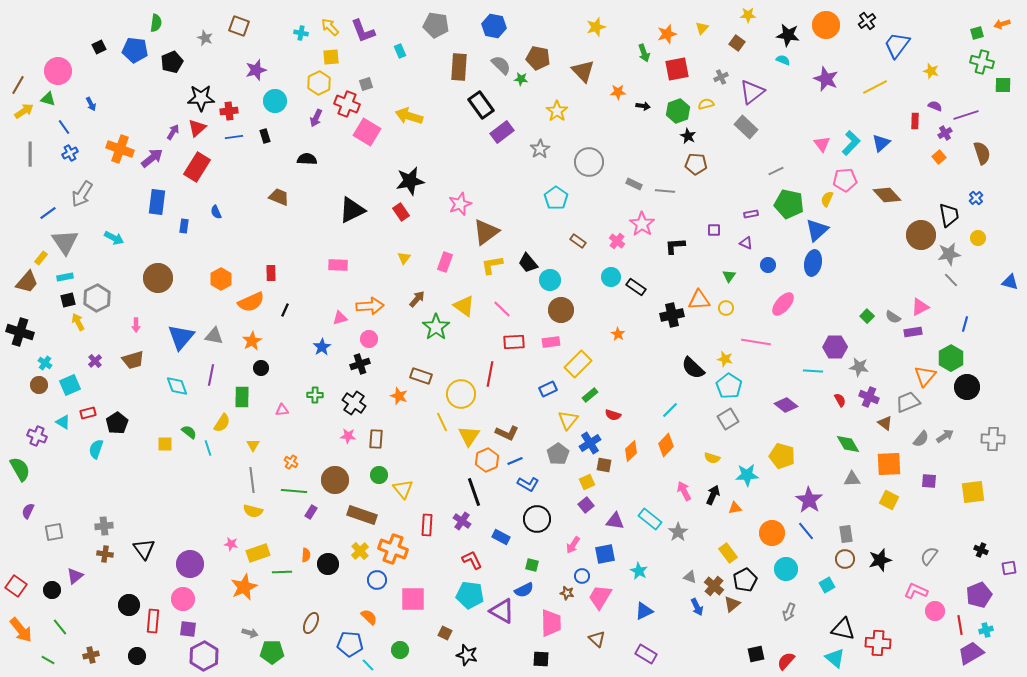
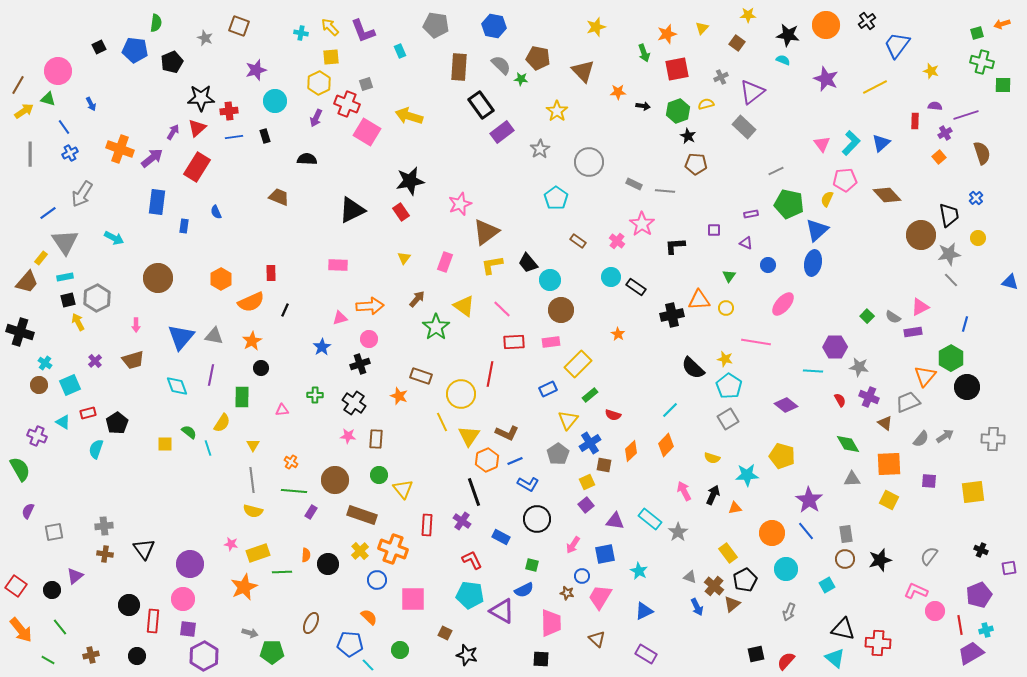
purple semicircle at (935, 106): rotated 16 degrees counterclockwise
gray rectangle at (746, 127): moved 2 px left
